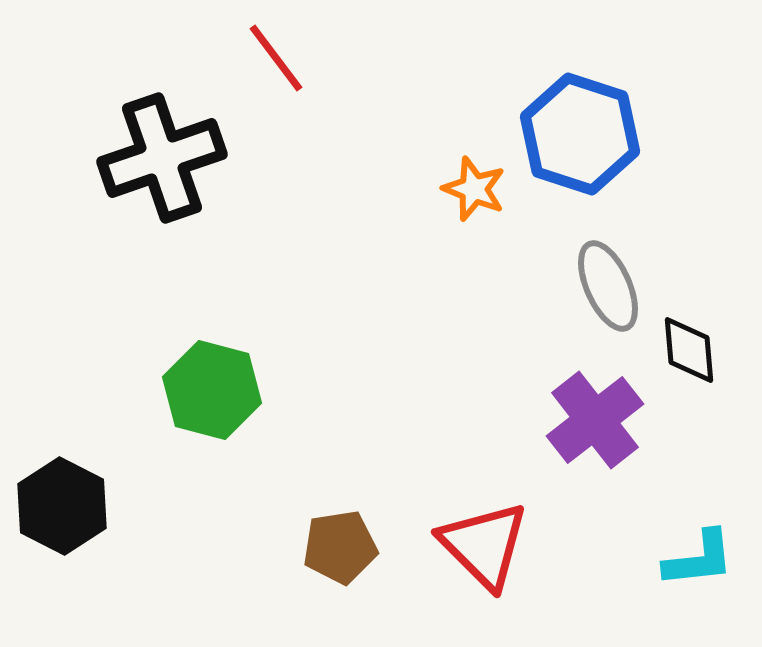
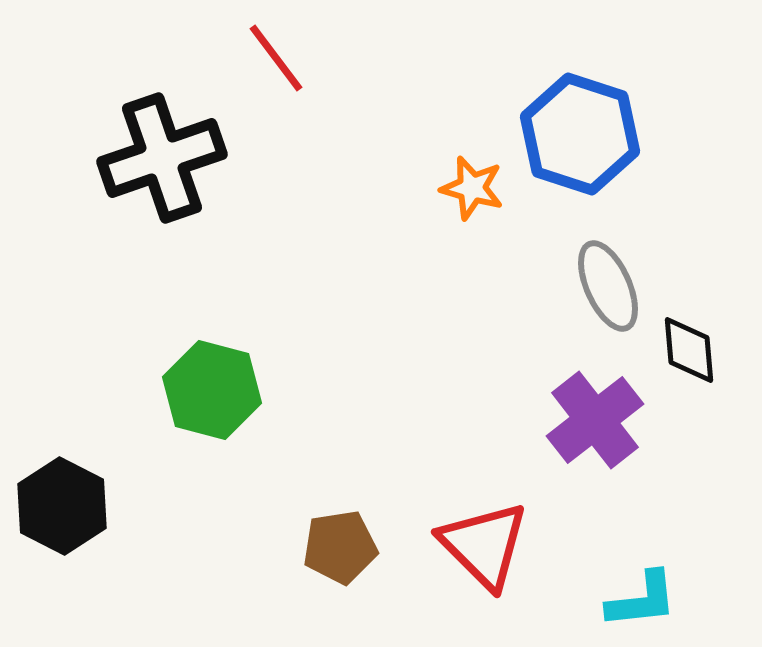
orange star: moved 2 px left, 1 px up; rotated 6 degrees counterclockwise
cyan L-shape: moved 57 px left, 41 px down
